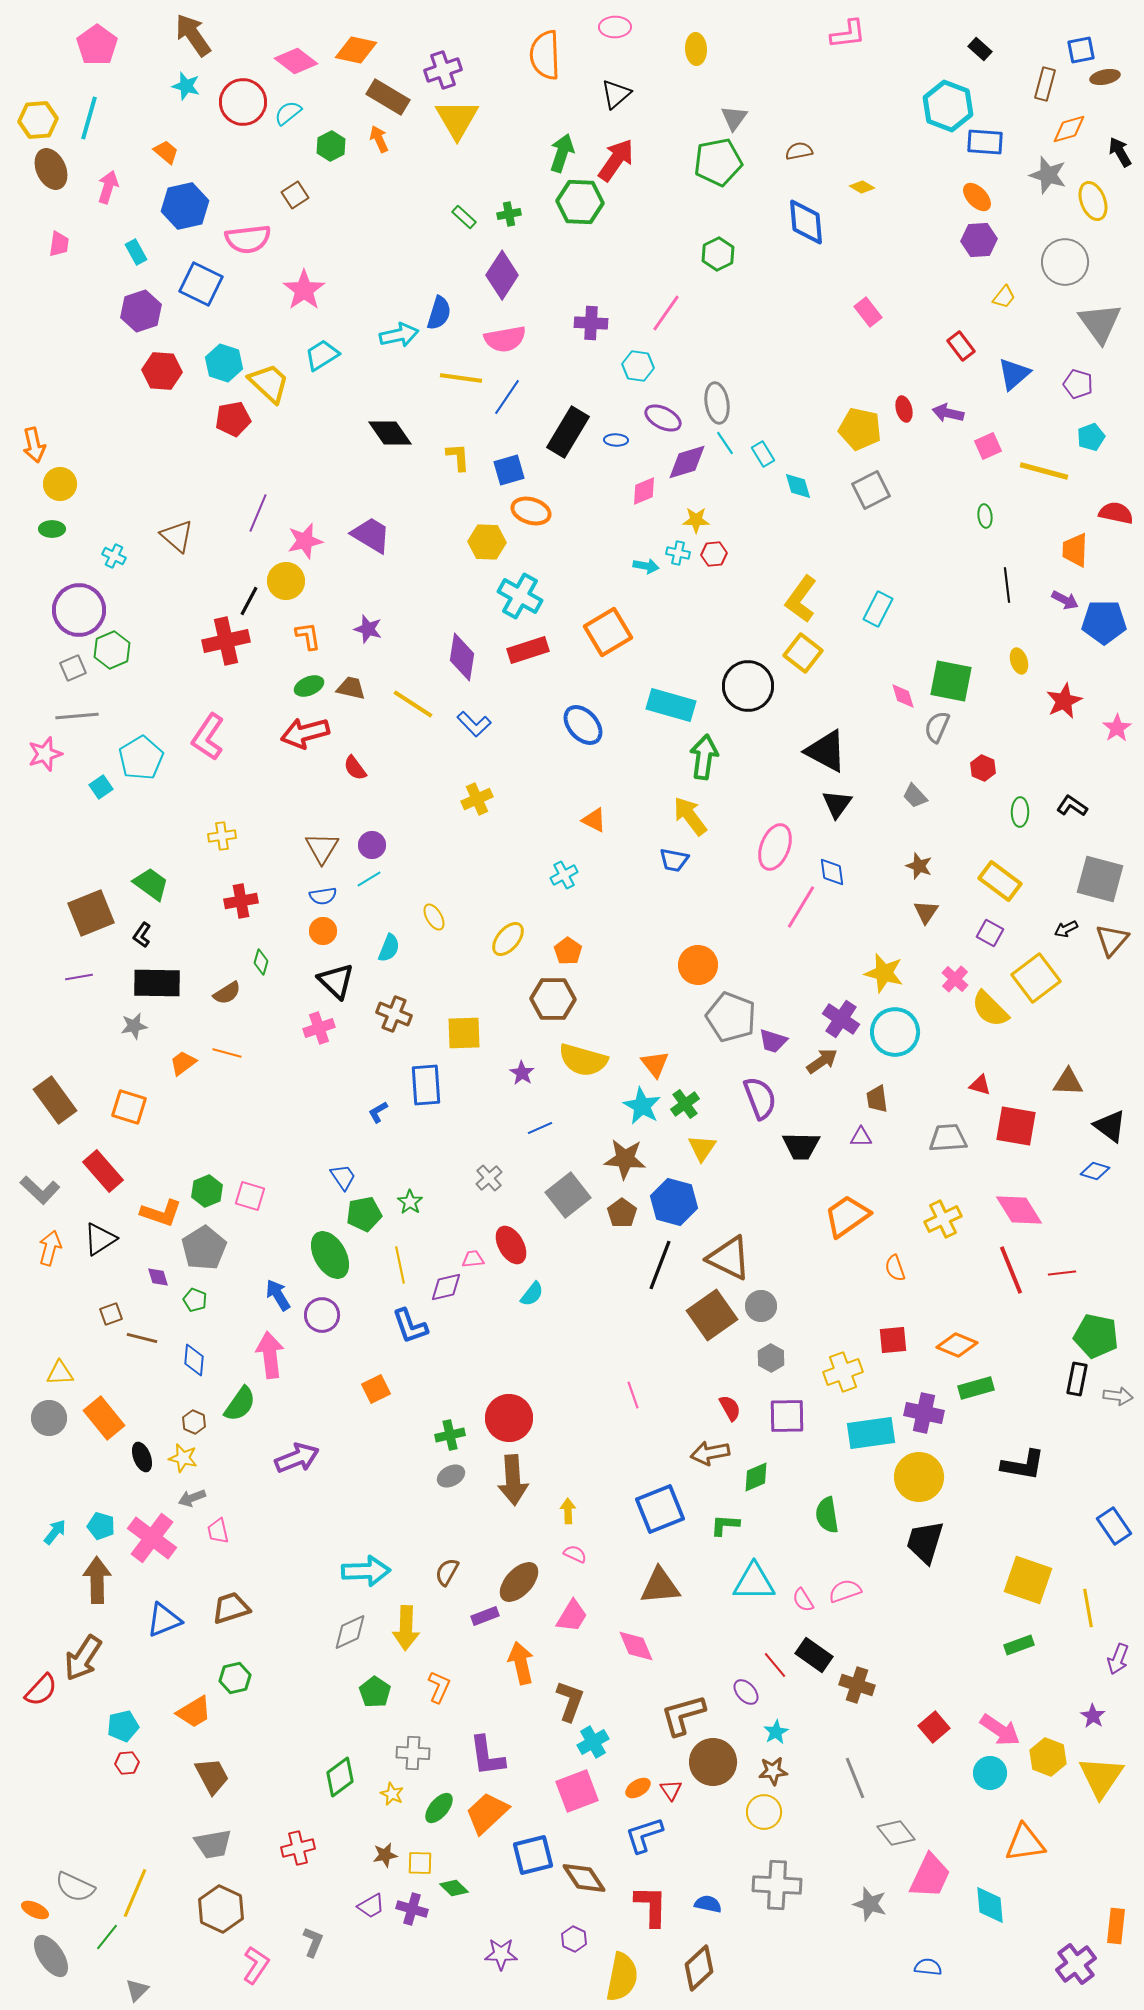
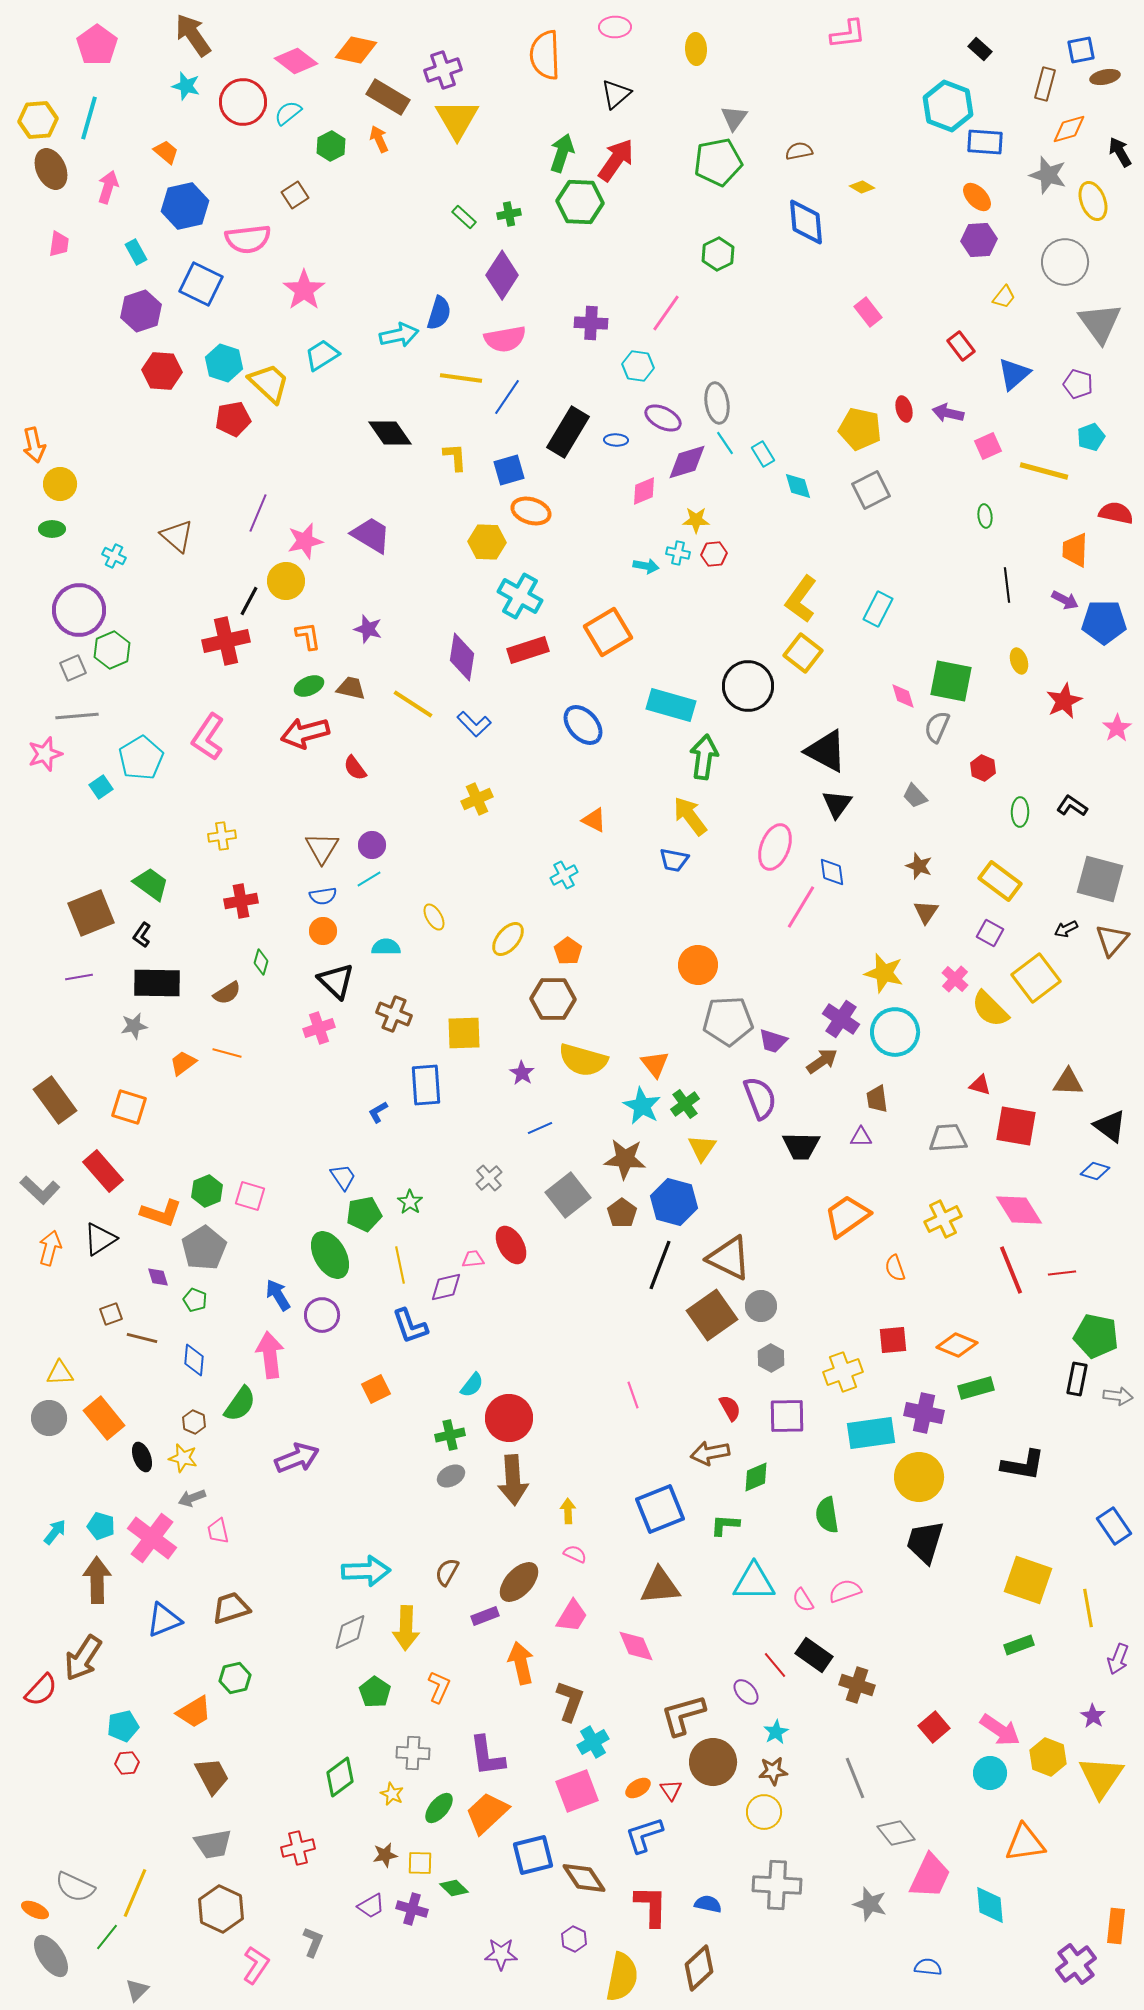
yellow L-shape at (458, 457): moved 3 px left
cyan semicircle at (389, 948): moved 3 px left, 1 px up; rotated 112 degrees counterclockwise
gray pentagon at (731, 1017): moved 3 px left, 4 px down; rotated 24 degrees counterclockwise
cyan semicircle at (532, 1294): moved 60 px left, 91 px down
